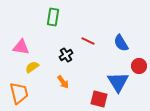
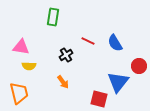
blue semicircle: moved 6 px left
yellow semicircle: moved 3 px left, 1 px up; rotated 144 degrees counterclockwise
blue triangle: rotated 10 degrees clockwise
